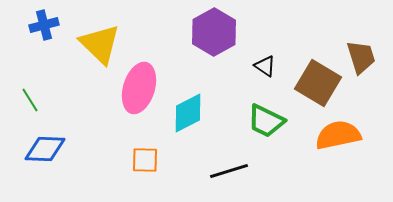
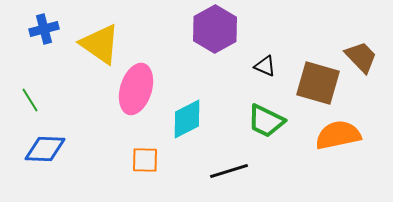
blue cross: moved 4 px down
purple hexagon: moved 1 px right, 3 px up
yellow triangle: rotated 9 degrees counterclockwise
brown trapezoid: rotated 27 degrees counterclockwise
black triangle: rotated 10 degrees counterclockwise
brown square: rotated 15 degrees counterclockwise
pink ellipse: moved 3 px left, 1 px down
cyan diamond: moved 1 px left, 6 px down
